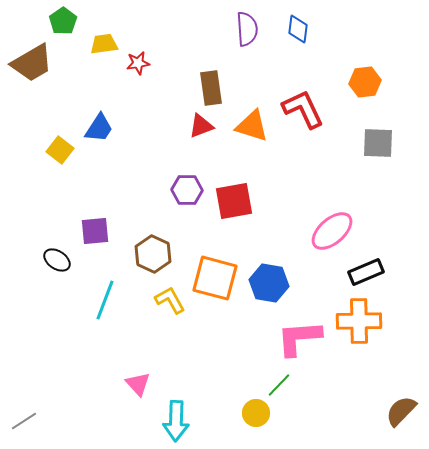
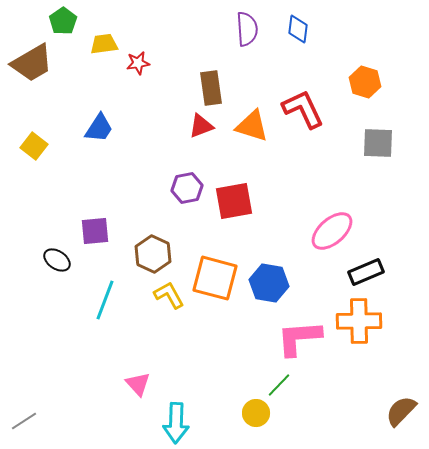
orange hexagon: rotated 24 degrees clockwise
yellow square: moved 26 px left, 4 px up
purple hexagon: moved 2 px up; rotated 12 degrees counterclockwise
yellow L-shape: moved 1 px left, 5 px up
cyan arrow: moved 2 px down
